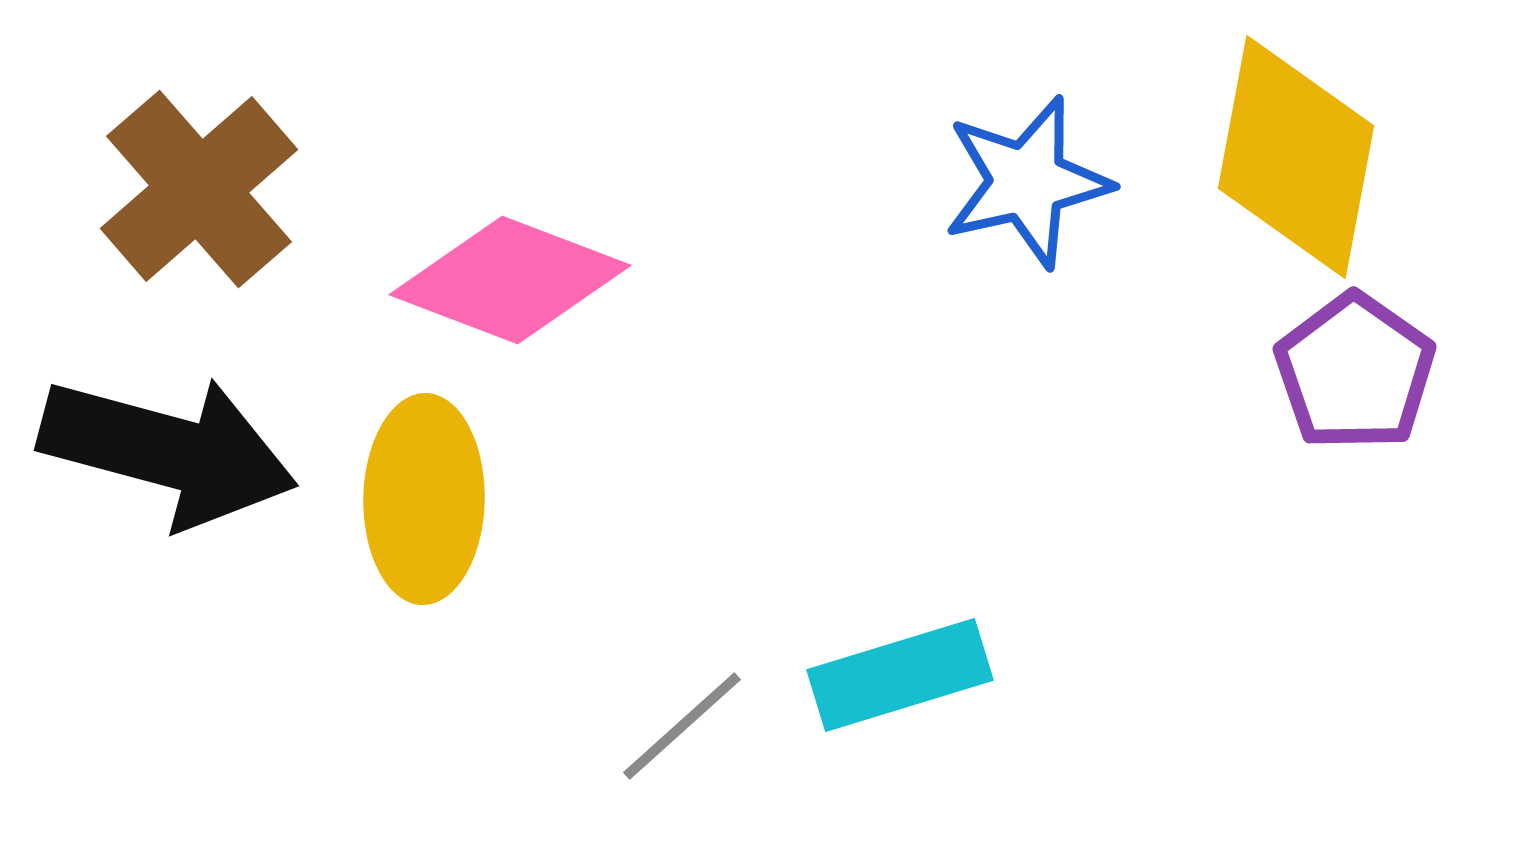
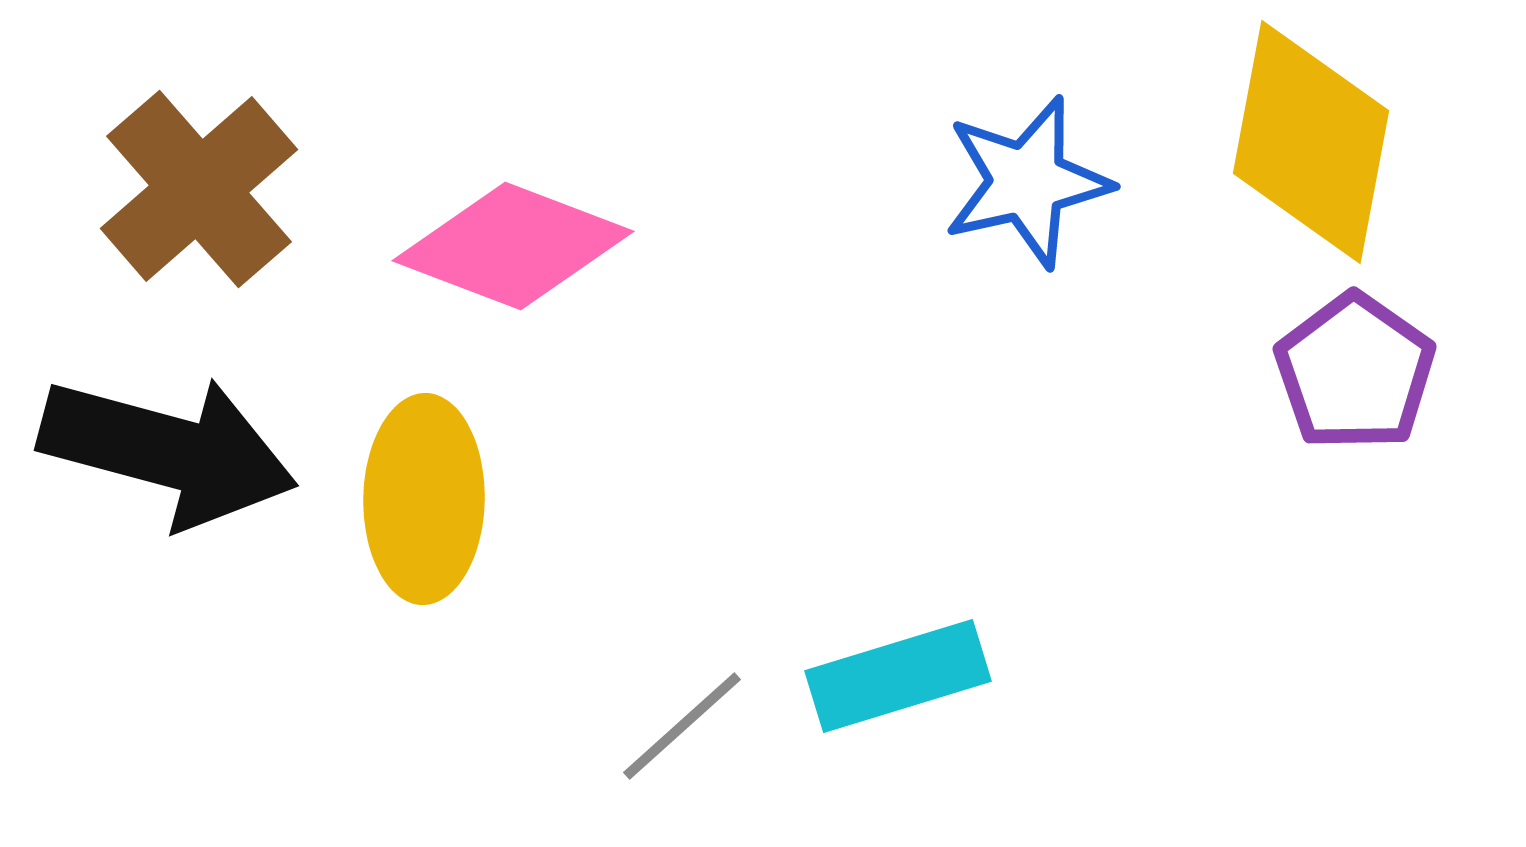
yellow diamond: moved 15 px right, 15 px up
pink diamond: moved 3 px right, 34 px up
cyan rectangle: moved 2 px left, 1 px down
